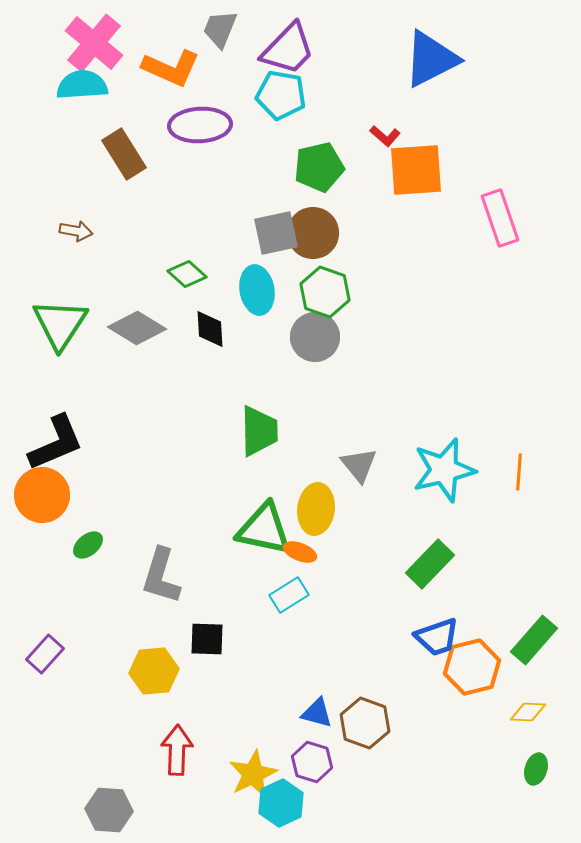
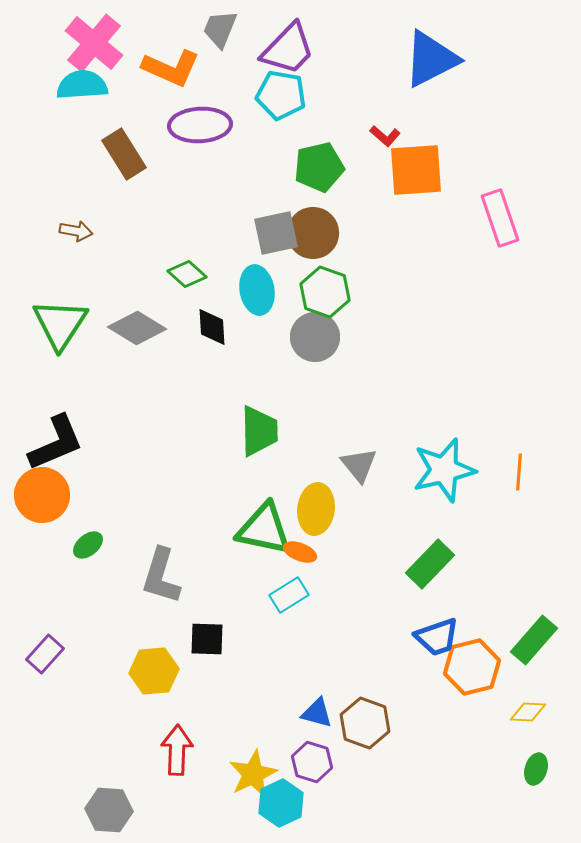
black diamond at (210, 329): moved 2 px right, 2 px up
